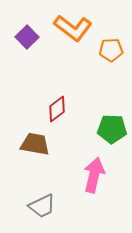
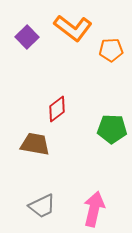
pink arrow: moved 34 px down
